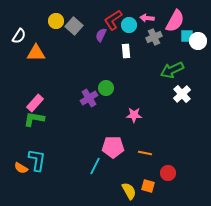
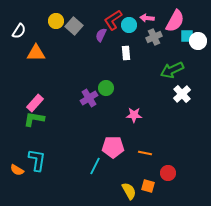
white semicircle: moved 5 px up
white rectangle: moved 2 px down
orange semicircle: moved 4 px left, 2 px down
